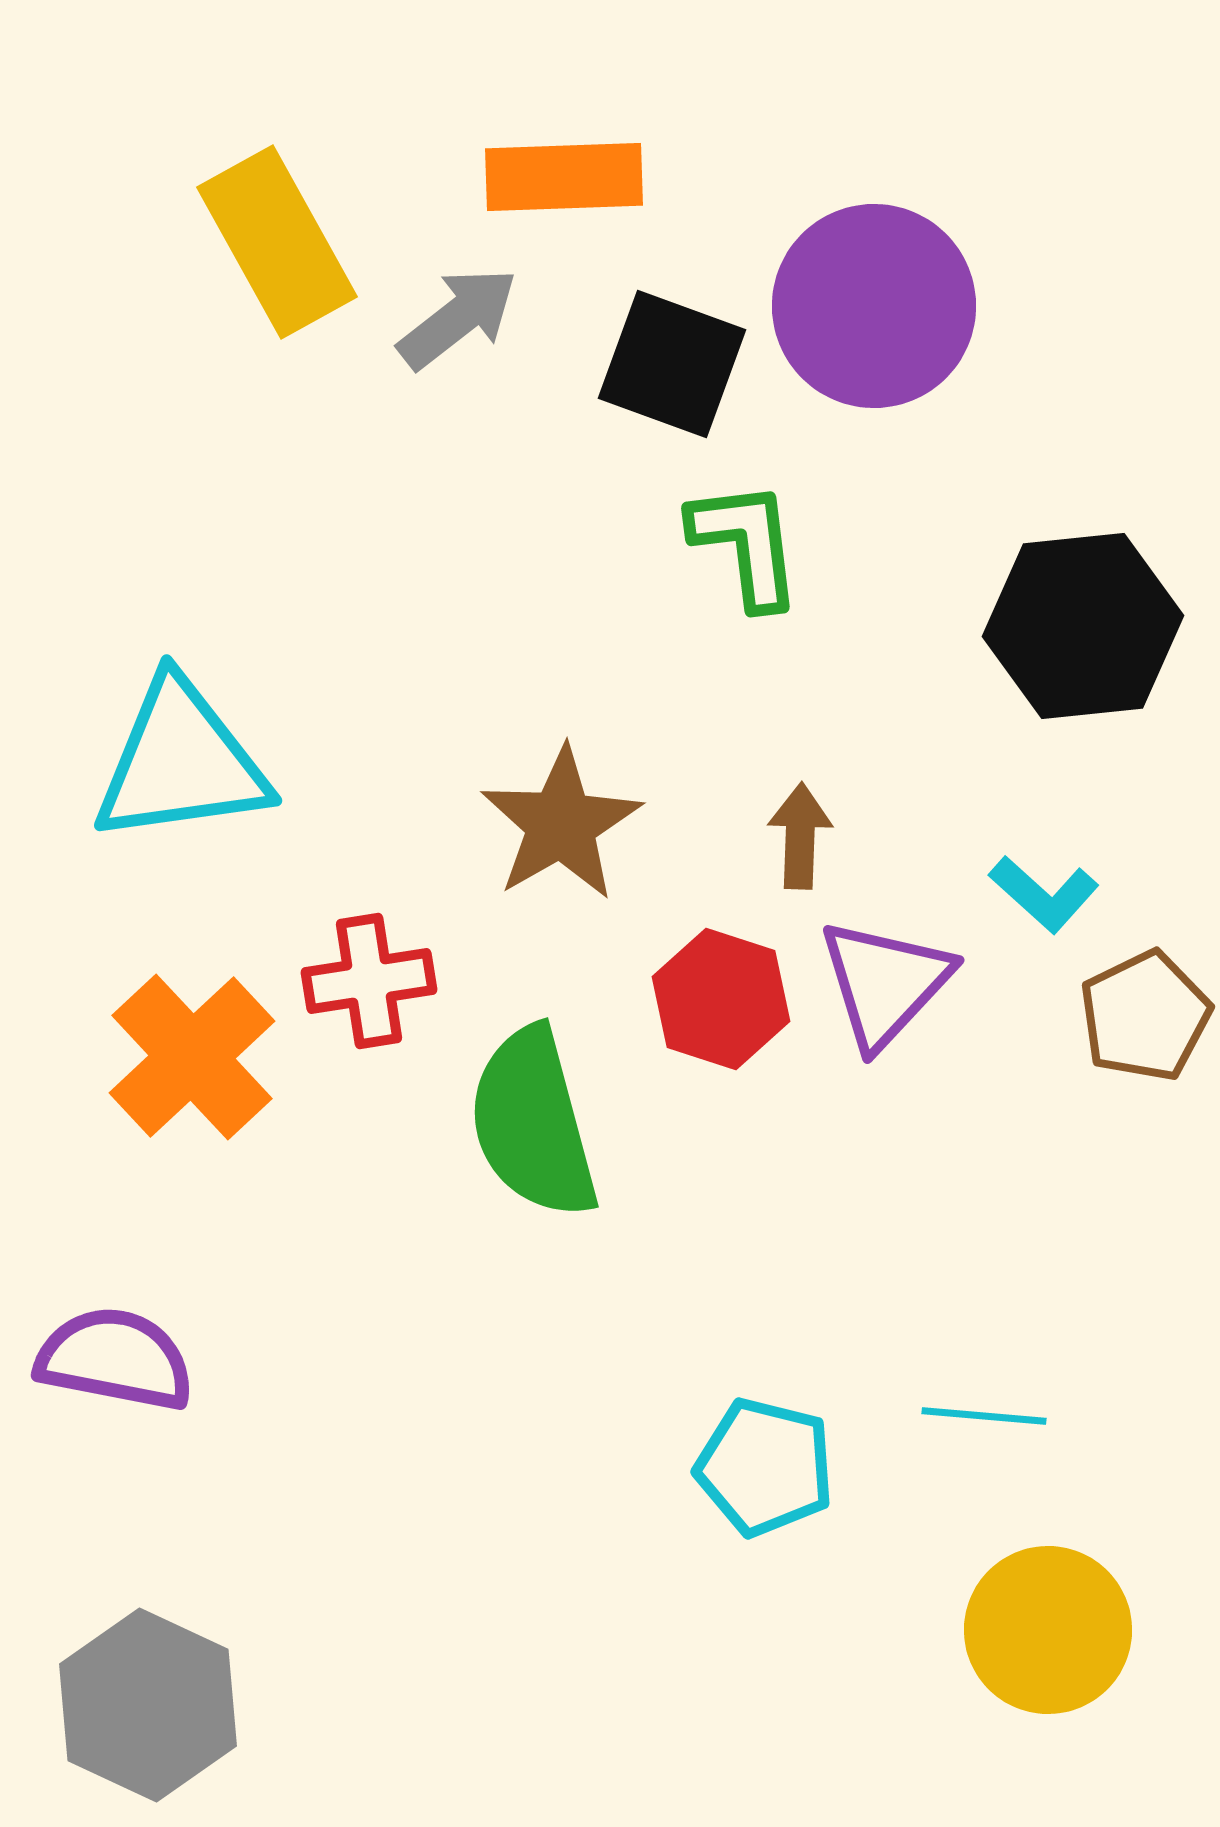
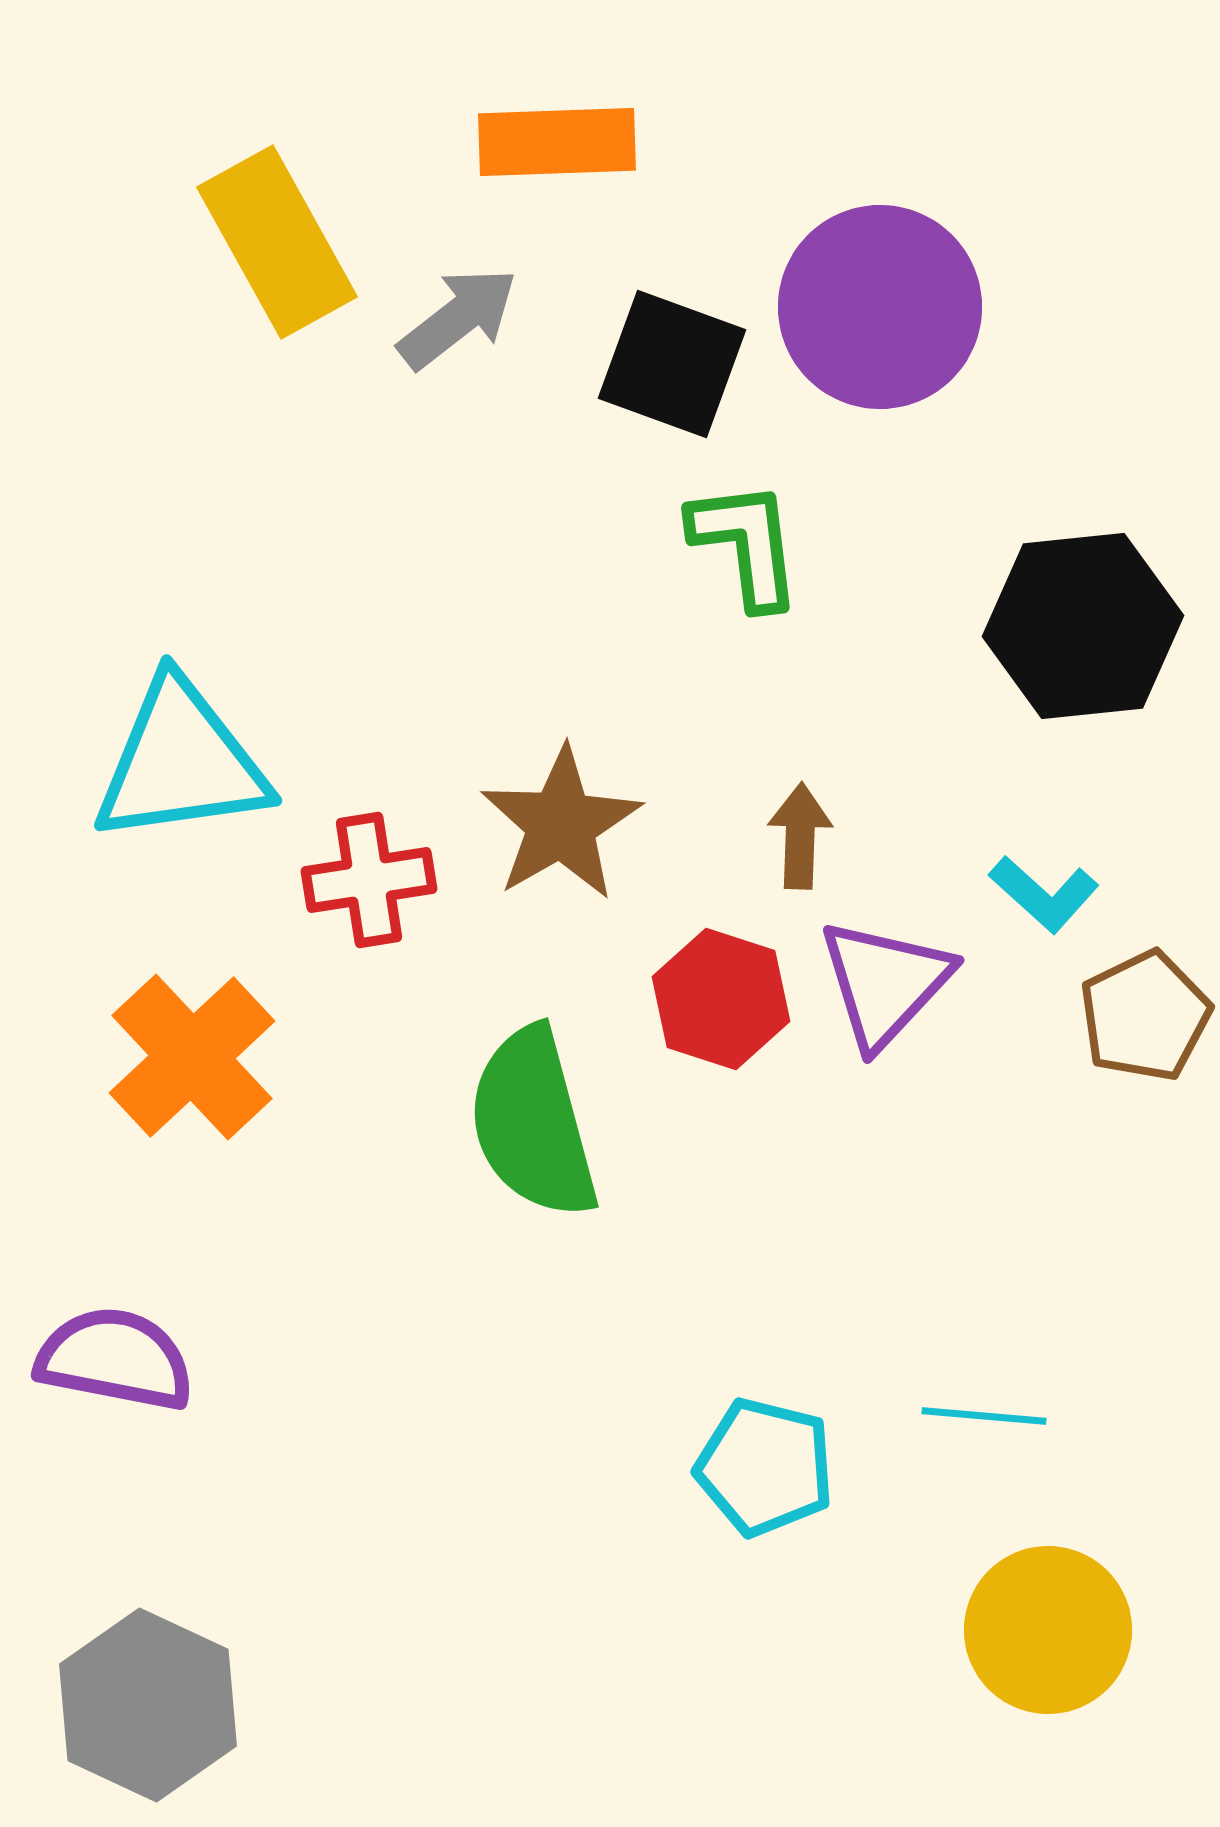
orange rectangle: moved 7 px left, 35 px up
purple circle: moved 6 px right, 1 px down
red cross: moved 101 px up
